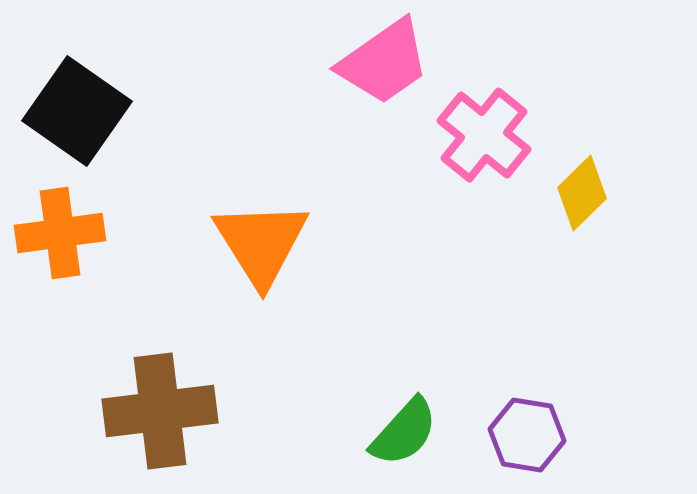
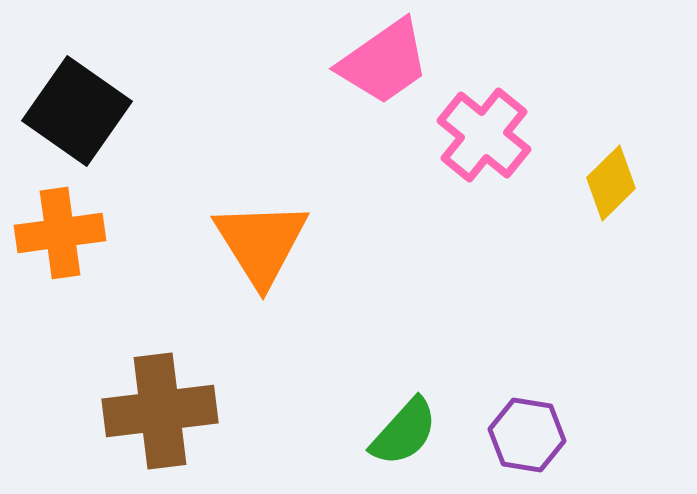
yellow diamond: moved 29 px right, 10 px up
